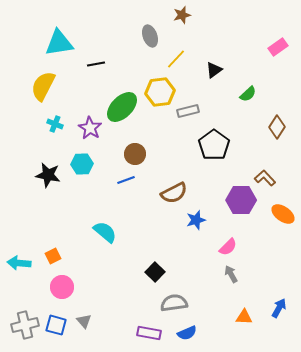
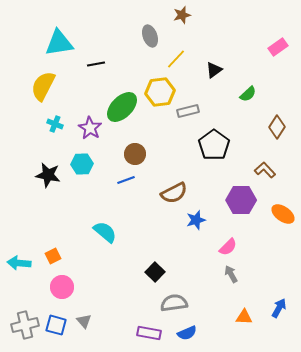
brown L-shape: moved 8 px up
